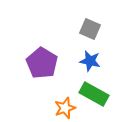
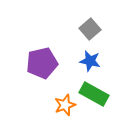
gray square: rotated 25 degrees clockwise
purple pentagon: rotated 28 degrees clockwise
orange star: moved 3 px up
